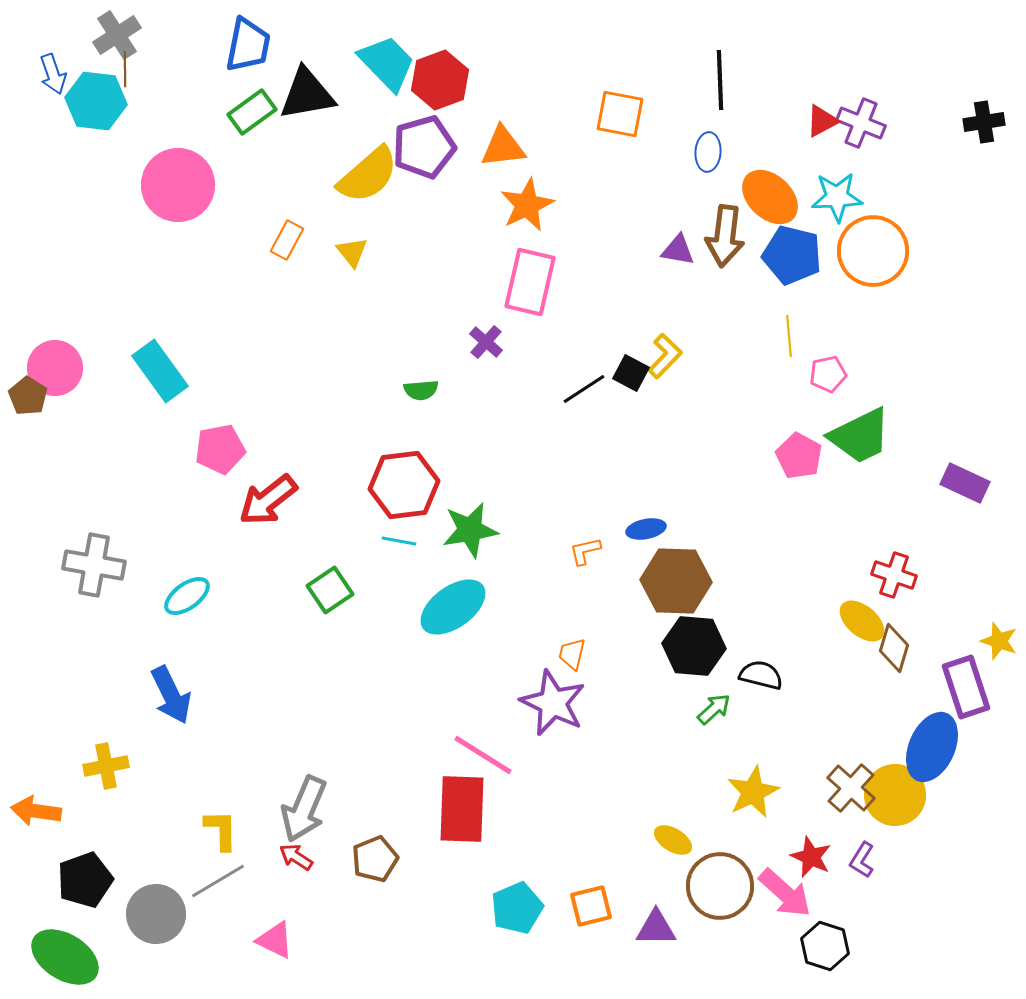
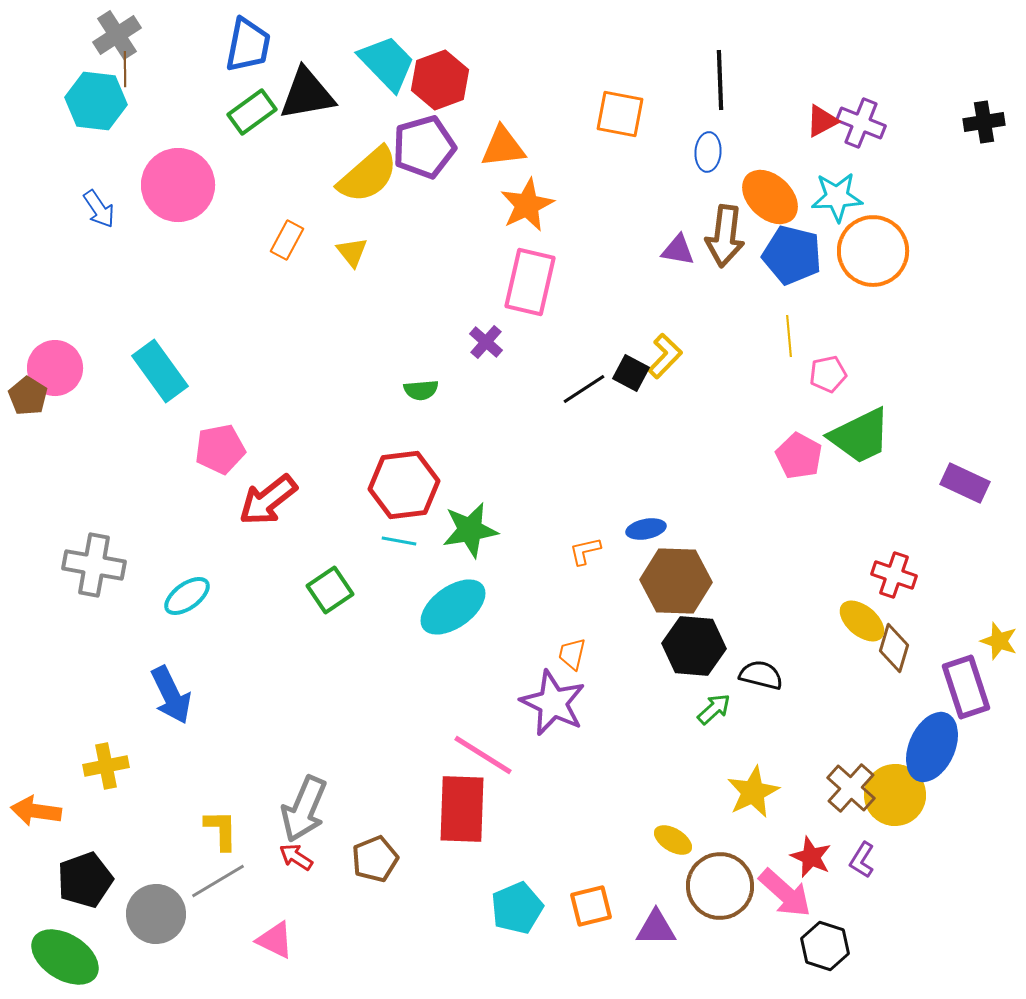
blue arrow at (53, 74): moved 46 px right, 135 px down; rotated 15 degrees counterclockwise
